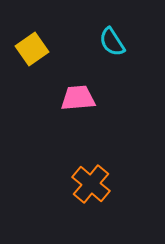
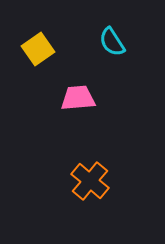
yellow square: moved 6 px right
orange cross: moved 1 px left, 3 px up
